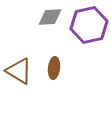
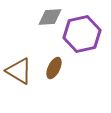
purple hexagon: moved 7 px left, 9 px down
brown ellipse: rotated 20 degrees clockwise
